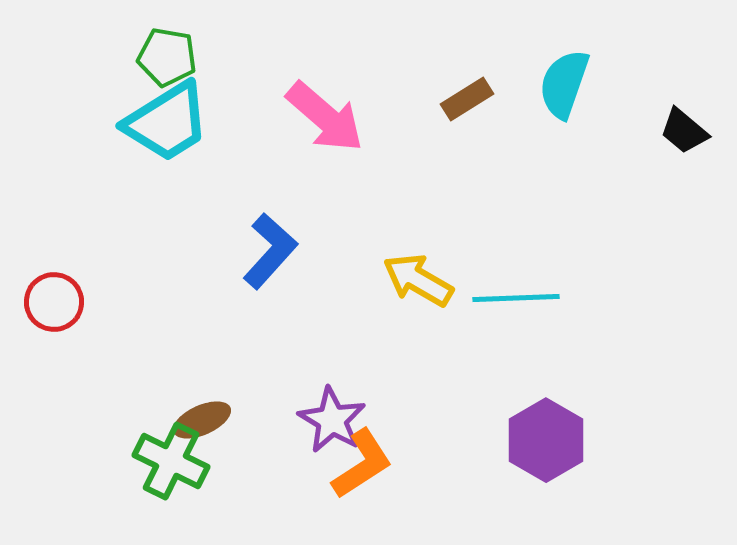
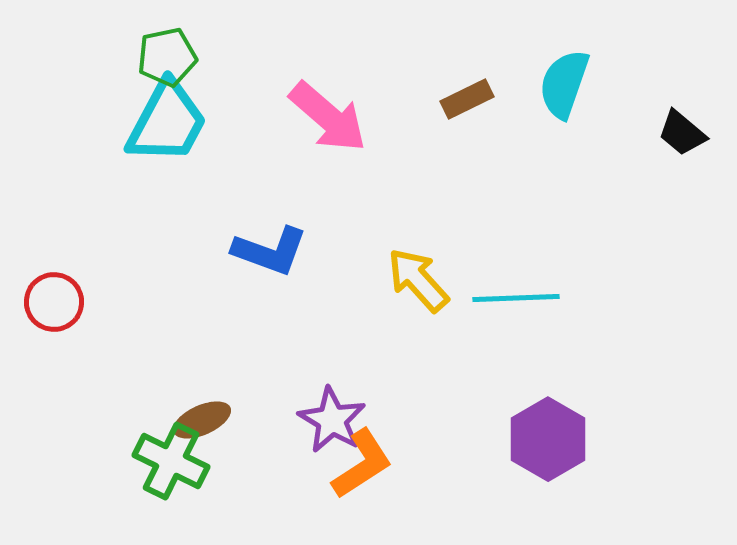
green pentagon: rotated 22 degrees counterclockwise
brown rectangle: rotated 6 degrees clockwise
pink arrow: moved 3 px right
cyan trapezoid: rotated 30 degrees counterclockwise
black trapezoid: moved 2 px left, 2 px down
blue L-shape: rotated 68 degrees clockwise
yellow arrow: rotated 18 degrees clockwise
purple hexagon: moved 2 px right, 1 px up
